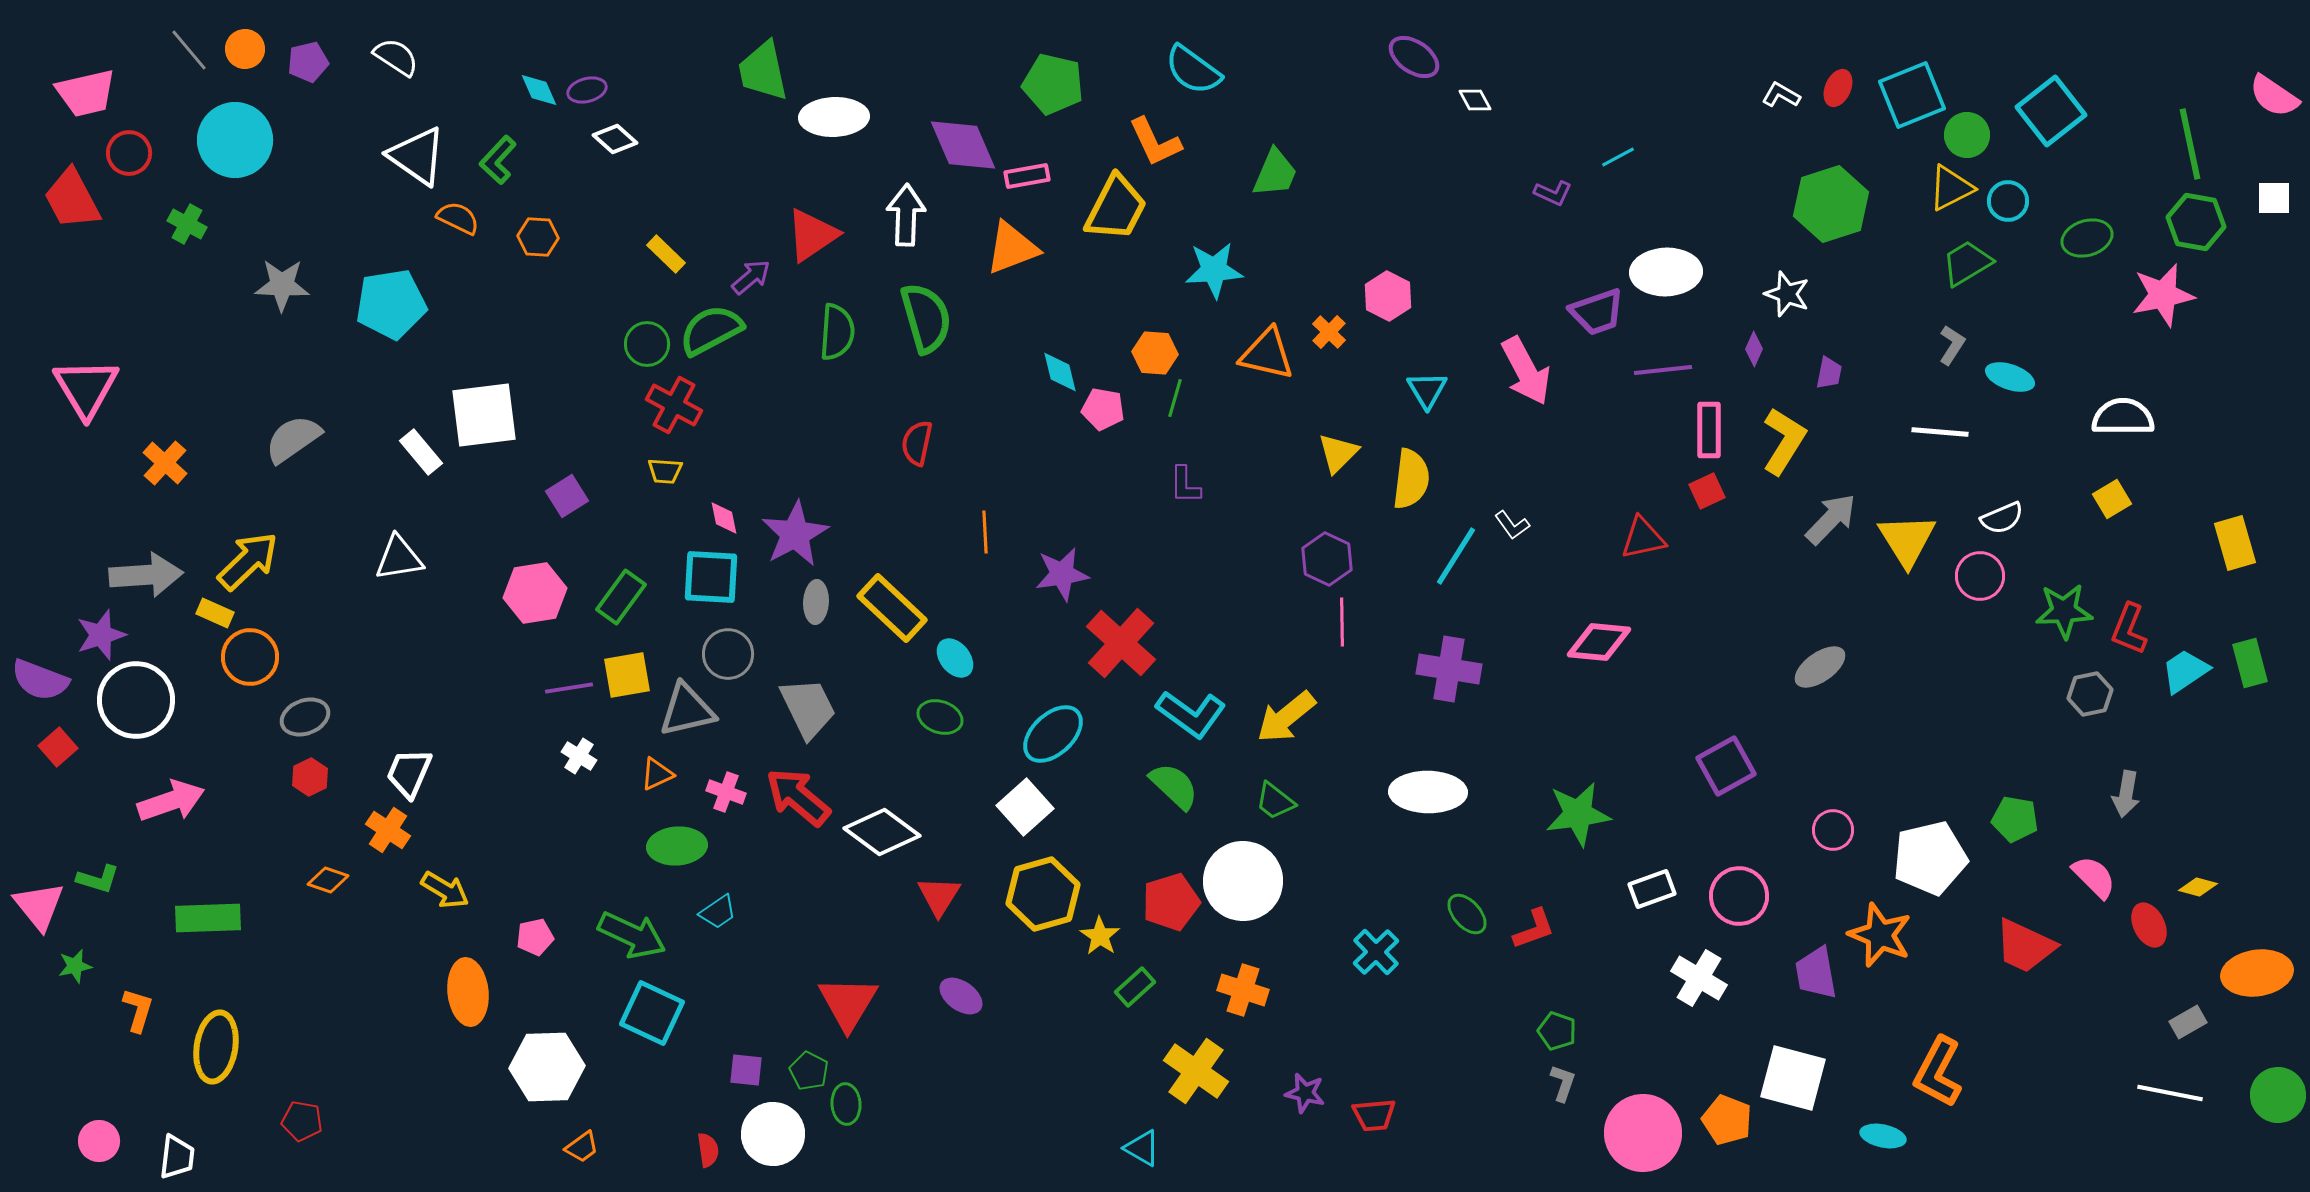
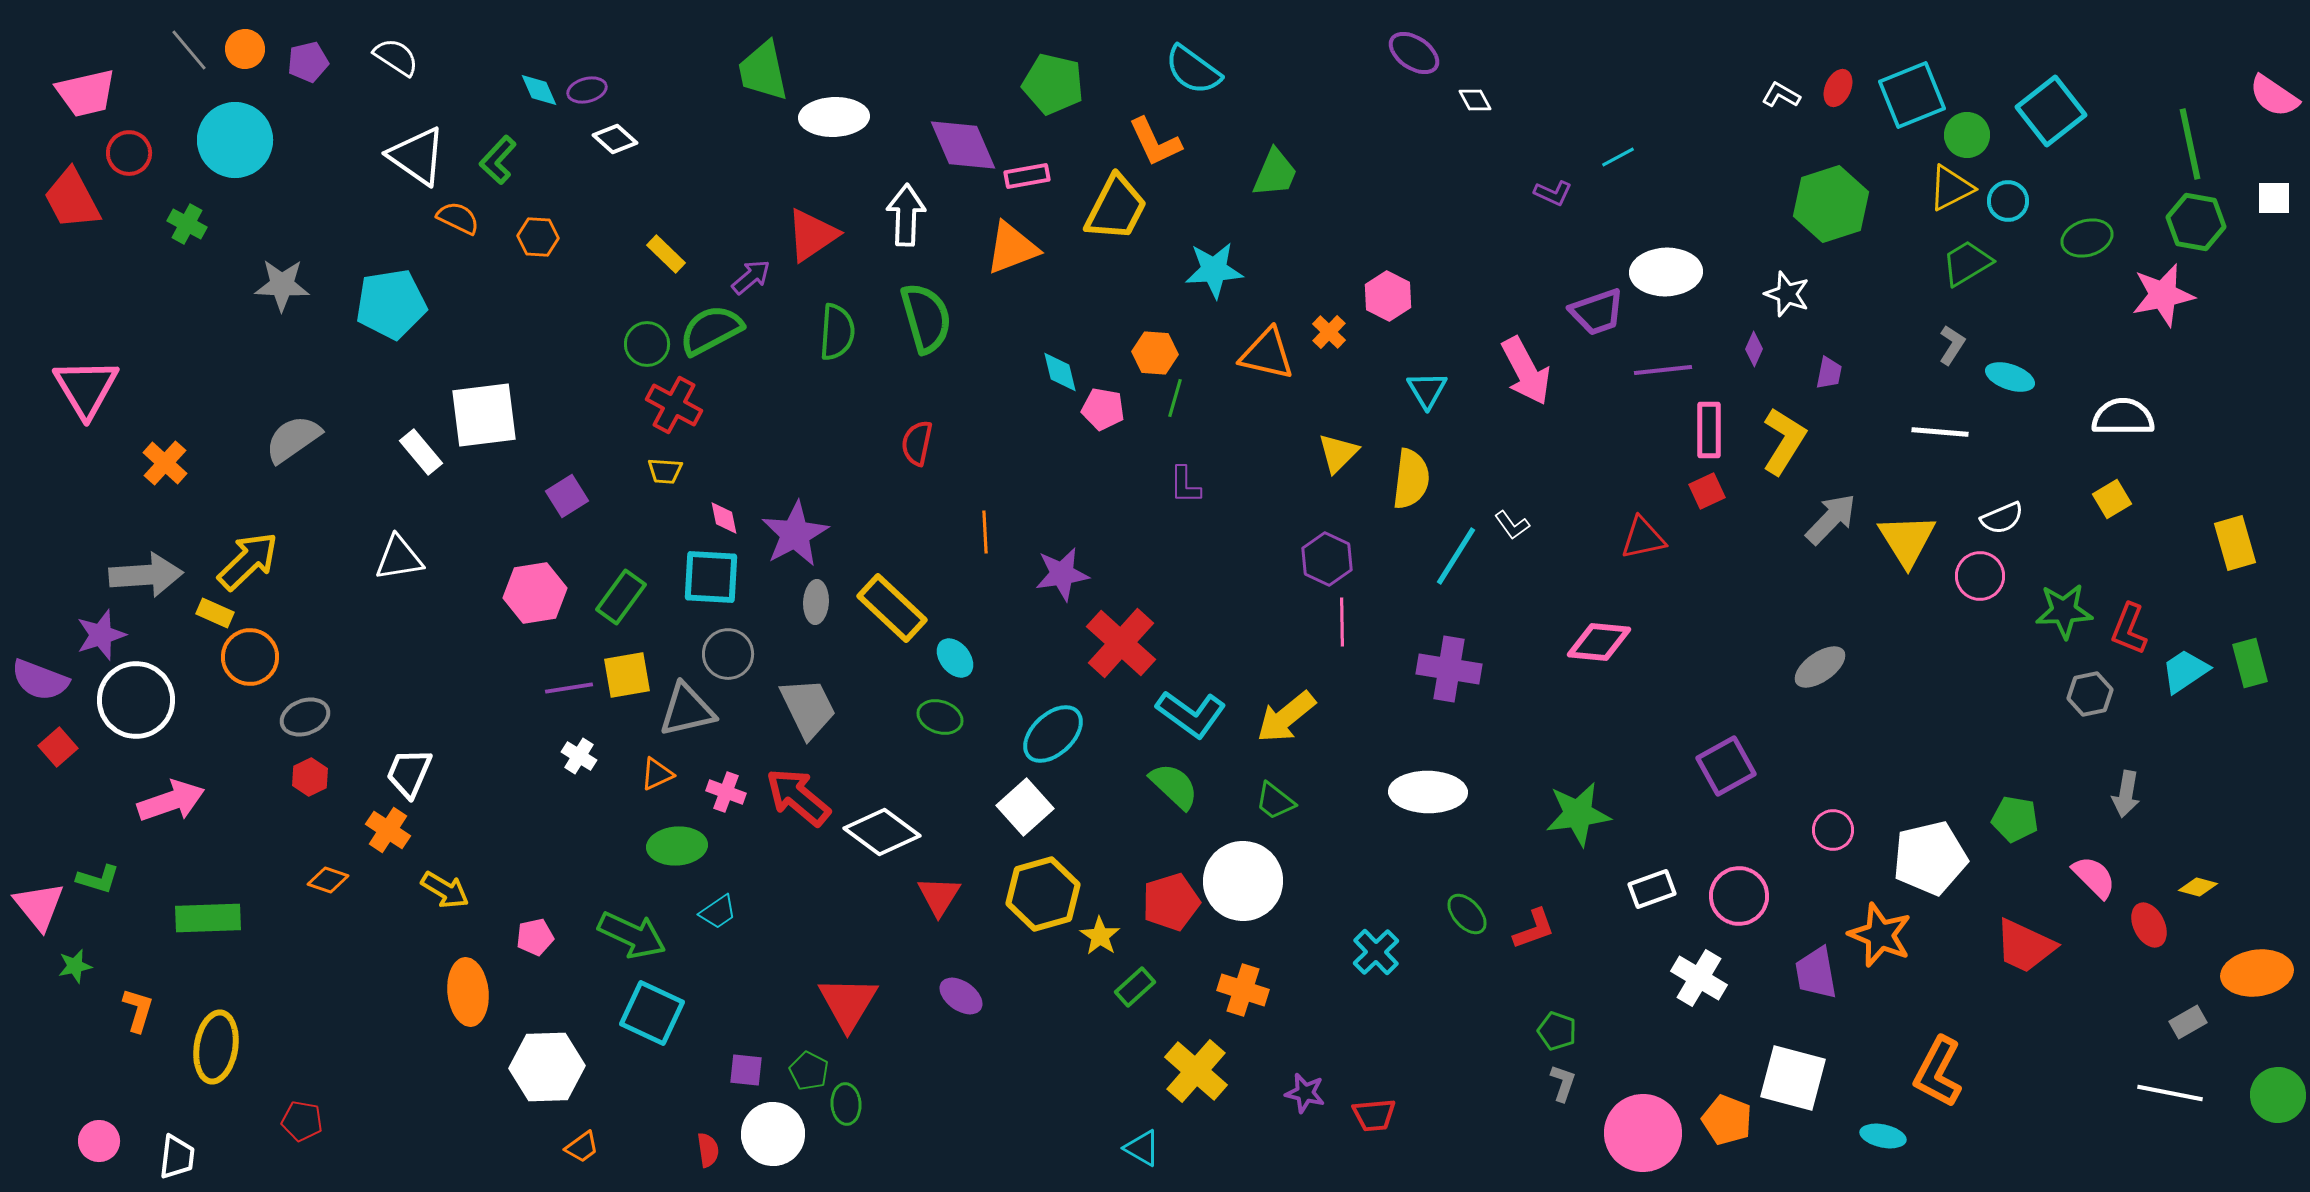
purple ellipse at (1414, 57): moved 4 px up
yellow cross at (1196, 1071): rotated 6 degrees clockwise
